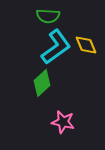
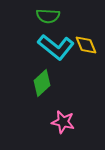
cyan L-shape: rotated 75 degrees clockwise
